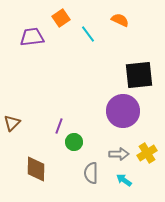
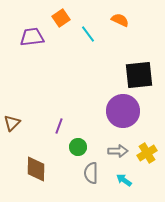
green circle: moved 4 px right, 5 px down
gray arrow: moved 1 px left, 3 px up
